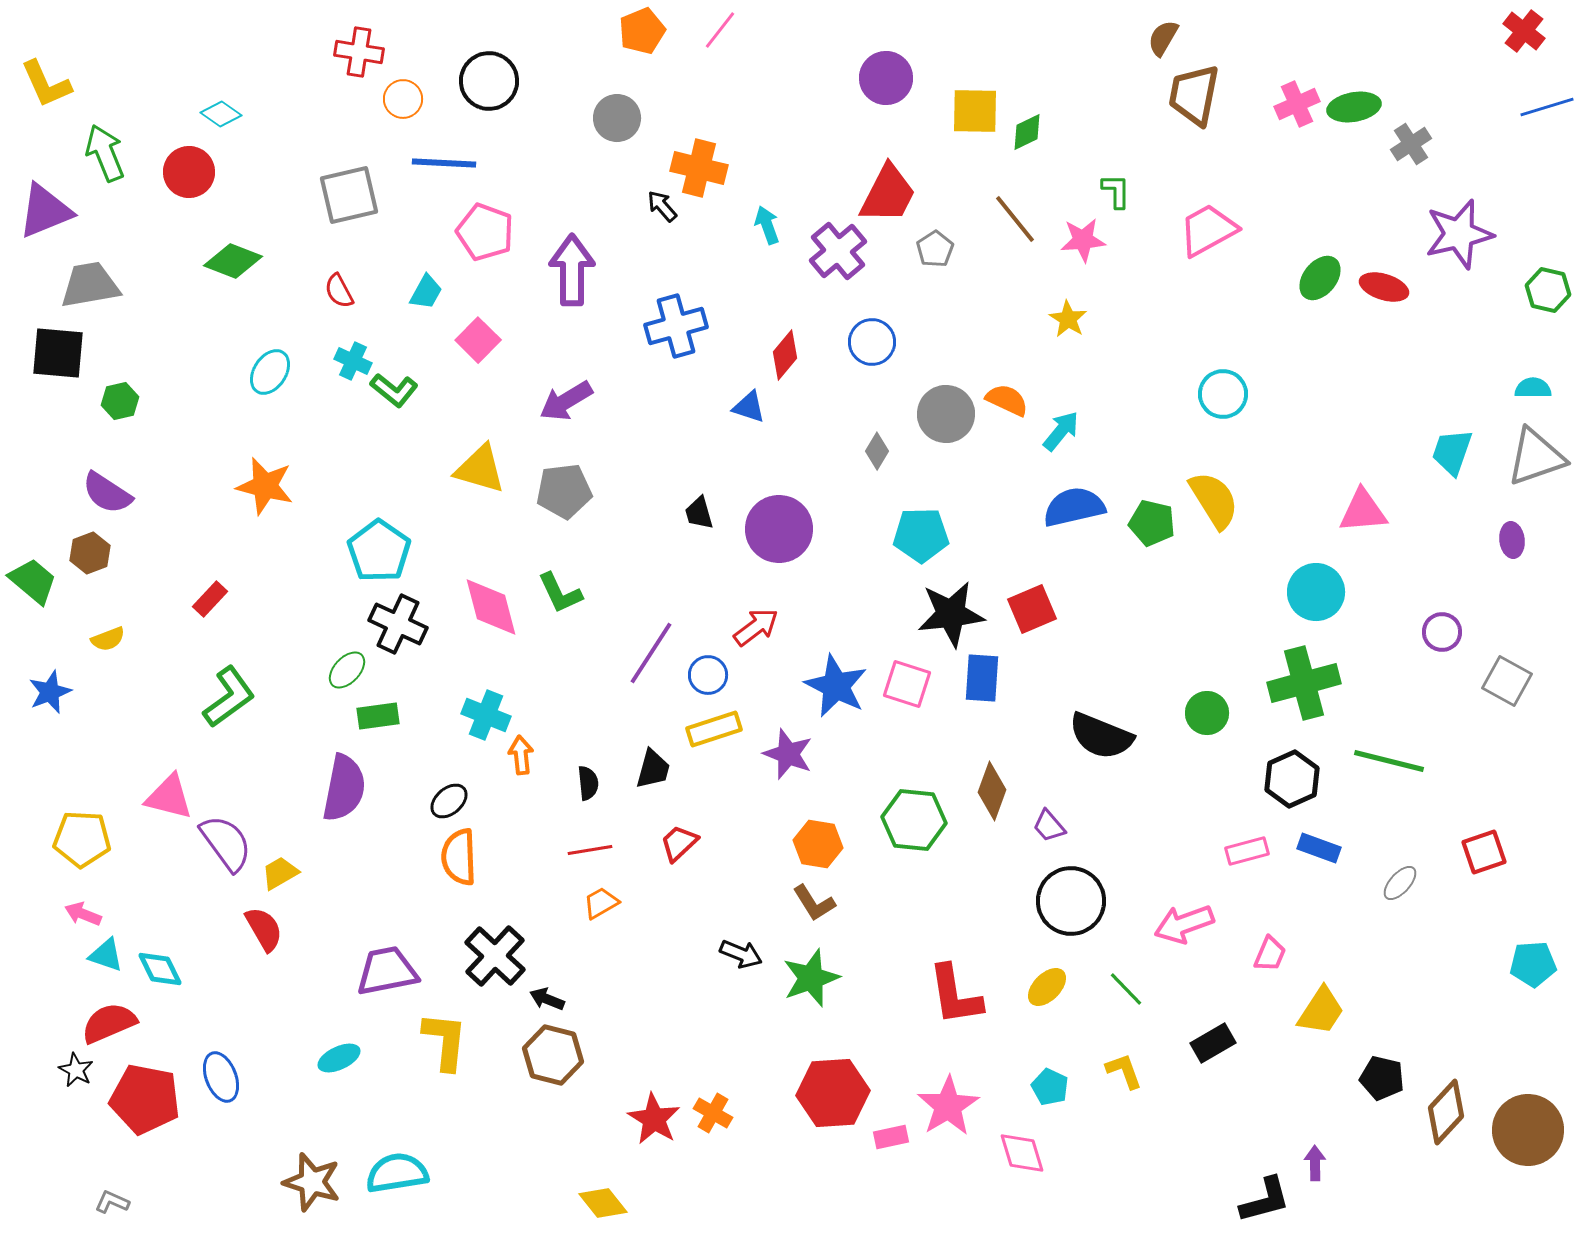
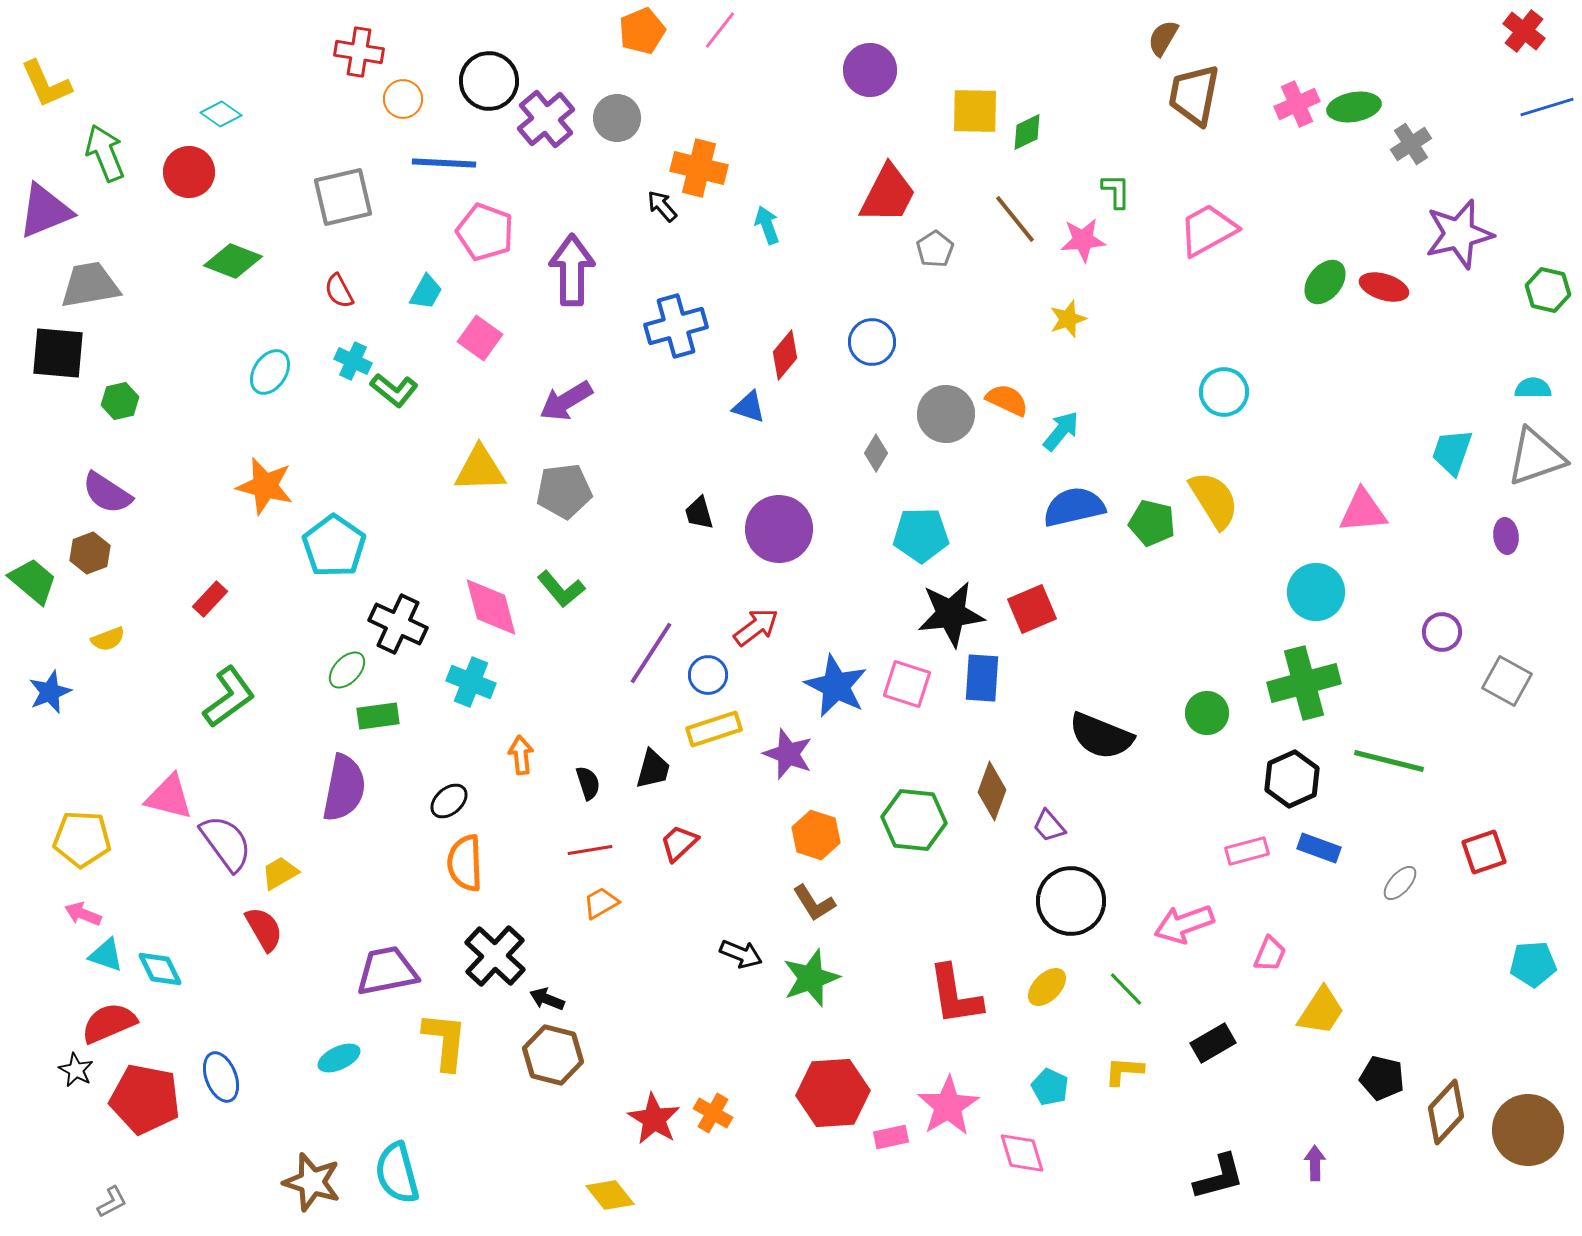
purple circle at (886, 78): moved 16 px left, 8 px up
gray square at (349, 195): moved 6 px left, 2 px down
purple cross at (838, 251): moved 292 px left, 132 px up
green ellipse at (1320, 278): moved 5 px right, 4 px down
yellow star at (1068, 319): rotated 21 degrees clockwise
pink square at (478, 340): moved 2 px right, 2 px up; rotated 9 degrees counterclockwise
cyan circle at (1223, 394): moved 1 px right, 2 px up
gray diamond at (877, 451): moved 1 px left, 2 px down
yellow triangle at (480, 469): rotated 18 degrees counterclockwise
purple ellipse at (1512, 540): moved 6 px left, 4 px up
cyan pentagon at (379, 551): moved 45 px left, 5 px up
green L-shape at (560, 593): moved 1 px right, 4 px up; rotated 15 degrees counterclockwise
cyan cross at (486, 715): moved 15 px left, 33 px up
black semicircle at (588, 783): rotated 12 degrees counterclockwise
orange hexagon at (818, 844): moved 2 px left, 9 px up; rotated 9 degrees clockwise
orange semicircle at (459, 857): moved 6 px right, 6 px down
yellow L-shape at (1124, 1071): rotated 66 degrees counterclockwise
cyan semicircle at (397, 1173): rotated 96 degrees counterclockwise
black L-shape at (1265, 1200): moved 46 px left, 23 px up
gray L-shape at (112, 1202): rotated 128 degrees clockwise
yellow diamond at (603, 1203): moved 7 px right, 8 px up
